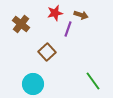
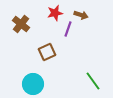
brown square: rotated 18 degrees clockwise
